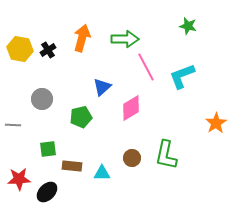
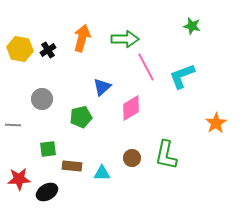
green star: moved 4 px right
black ellipse: rotated 15 degrees clockwise
